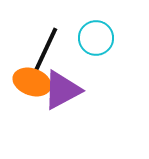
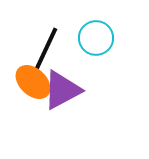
orange ellipse: moved 1 px right; rotated 24 degrees clockwise
